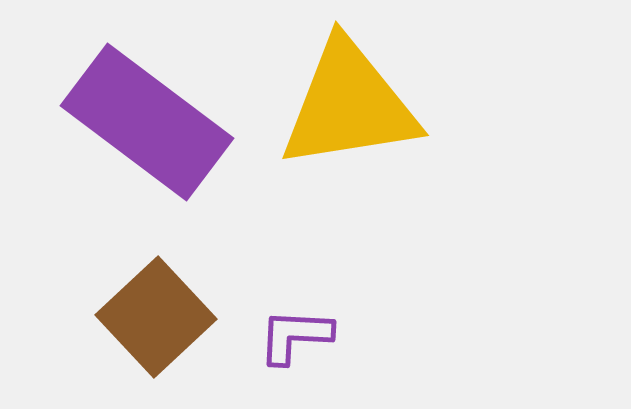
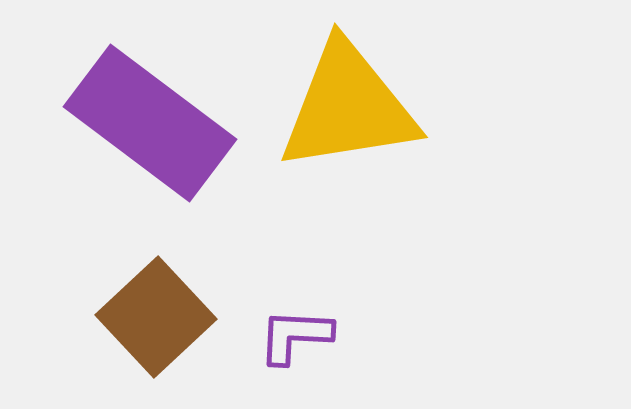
yellow triangle: moved 1 px left, 2 px down
purple rectangle: moved 3 px right, 1 px down
